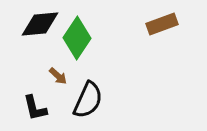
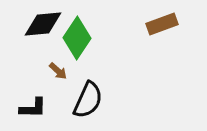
black diamond: moved 3 px right
brown arrow: moved 5 px up
black L-shape: moved 2 px left; rotated 76 degrees counterclockwise
